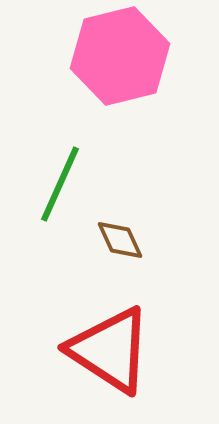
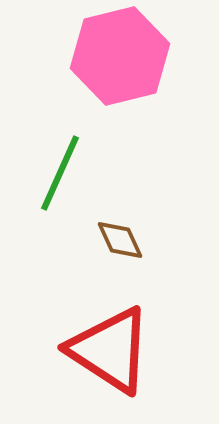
green line: moved 11 px up
